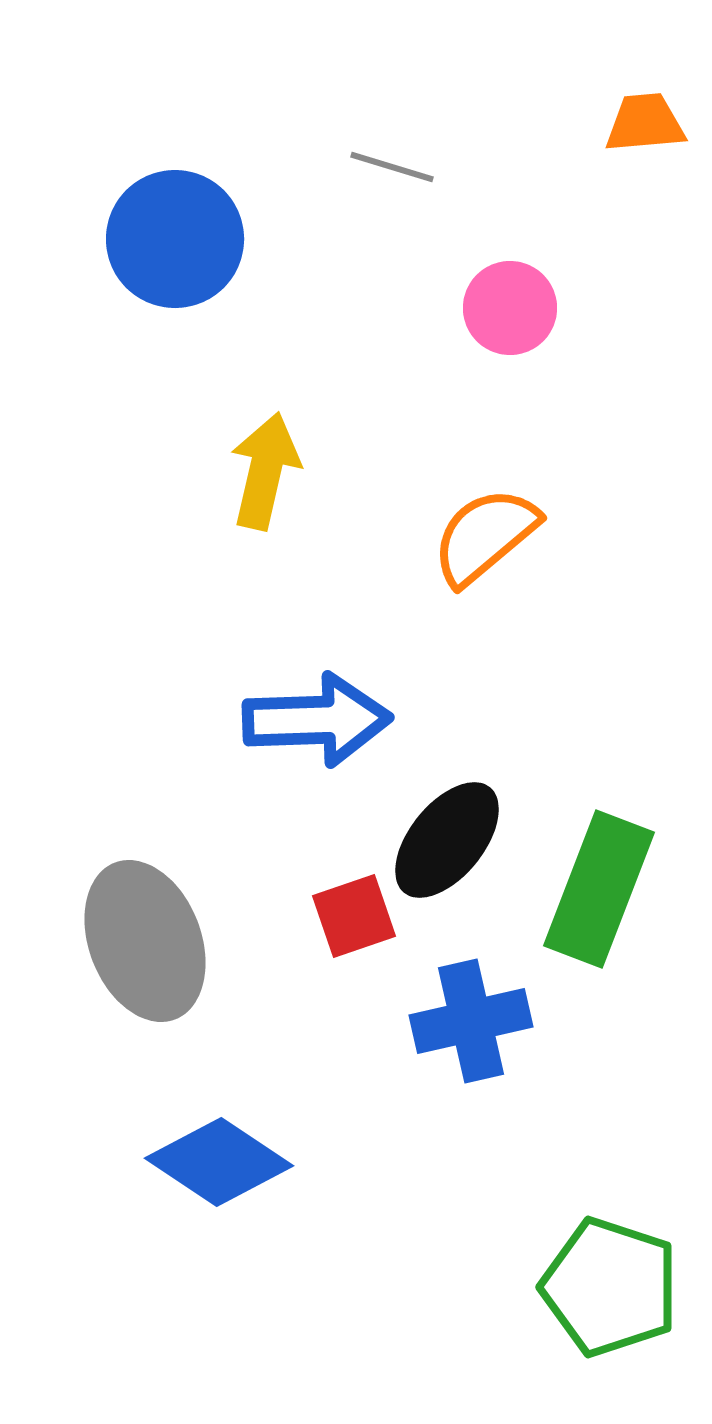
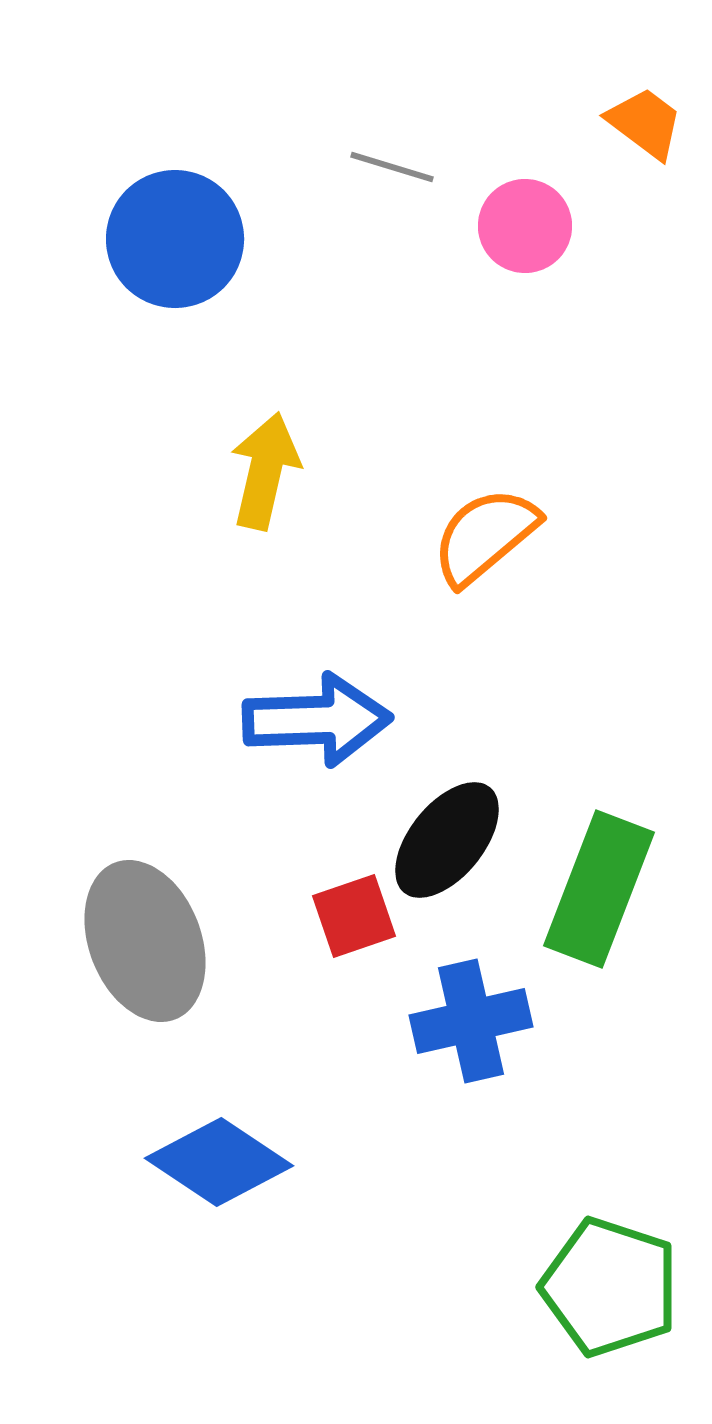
orange trapezoid: rotated 42 degrees clockwise
pink circle: moved 15 px right, 82 px up
